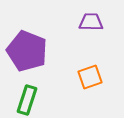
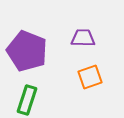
purple trapezoid: moved 8 px left, 16 px down
